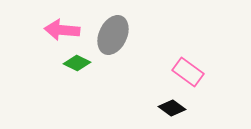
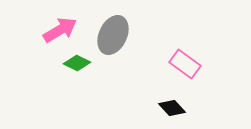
pink arrow: moved 2 px left; rotated 144 degrees clockwise
pink rectangle: moved 3 px left, 8 px up
black diamond: rotated 12 degrees clockwise
